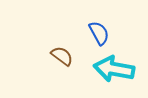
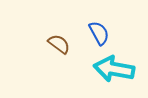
brown semicircle: moved 3 px left, 12 px up
